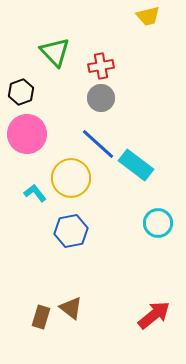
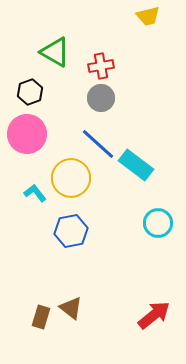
green triangle: rotated 16 degrees counterclockwise
black hexagon: moved 9 px right
